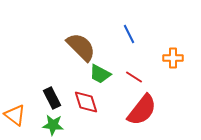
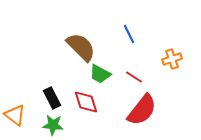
orange cross: moved 1 px left, 1 px down; rotated 18 degrees counterclockwise
